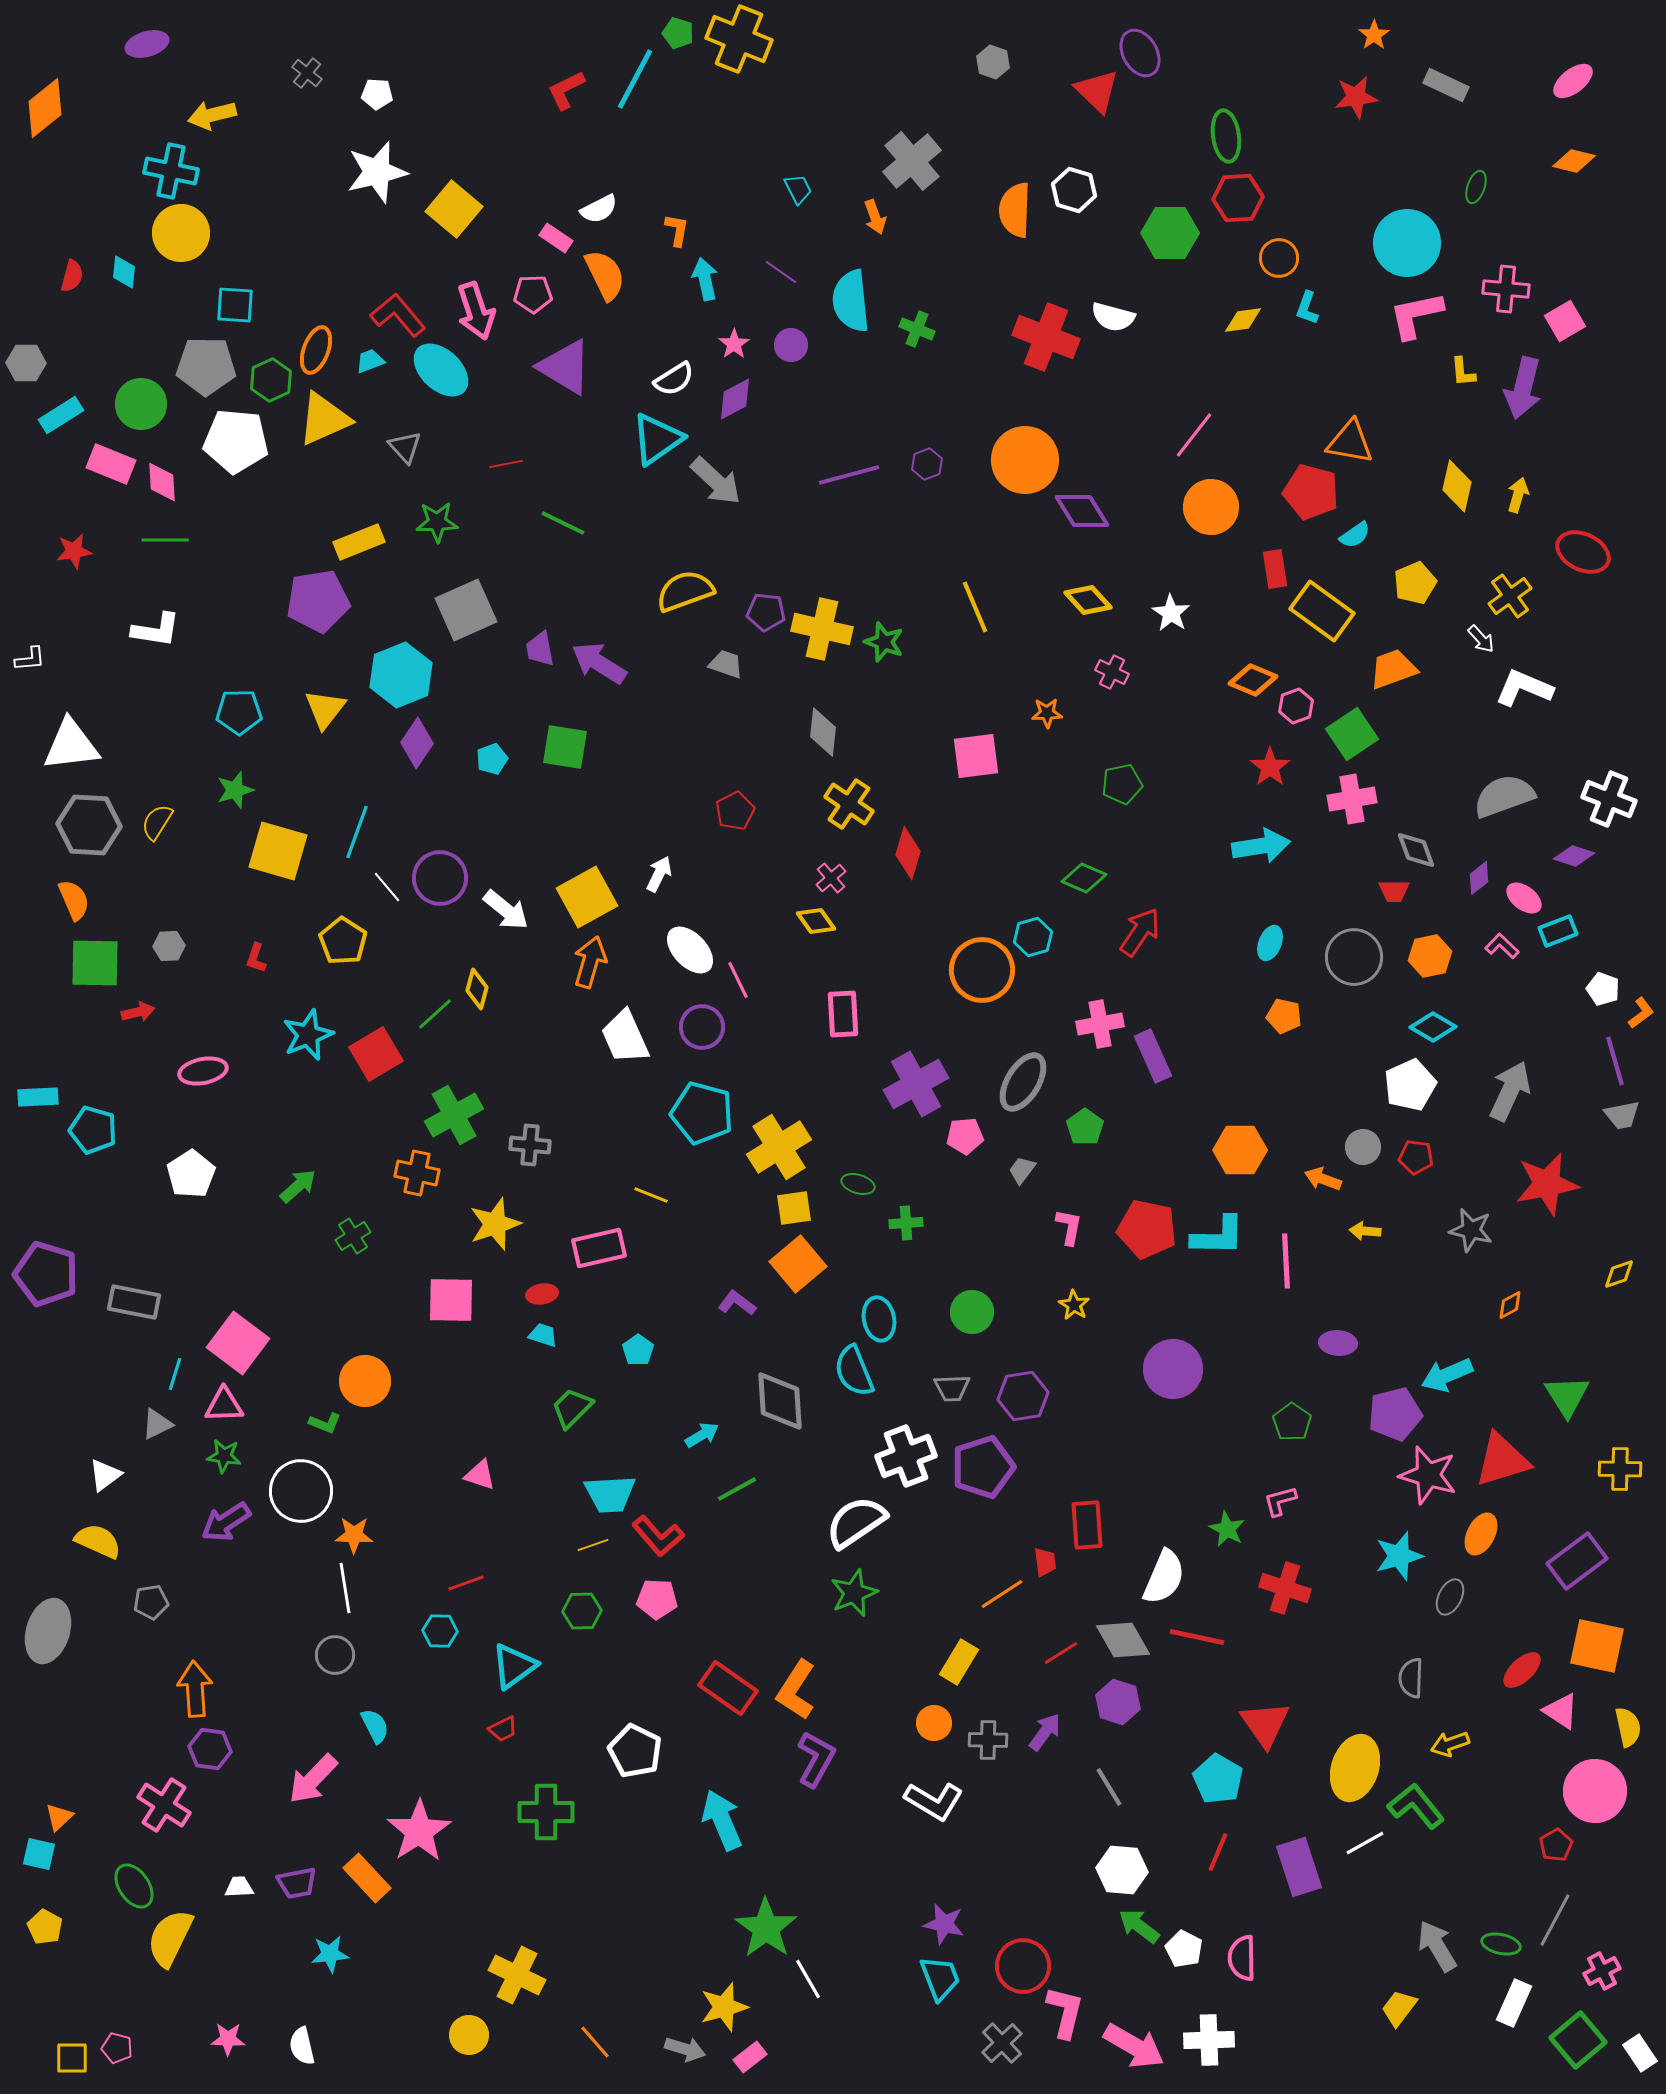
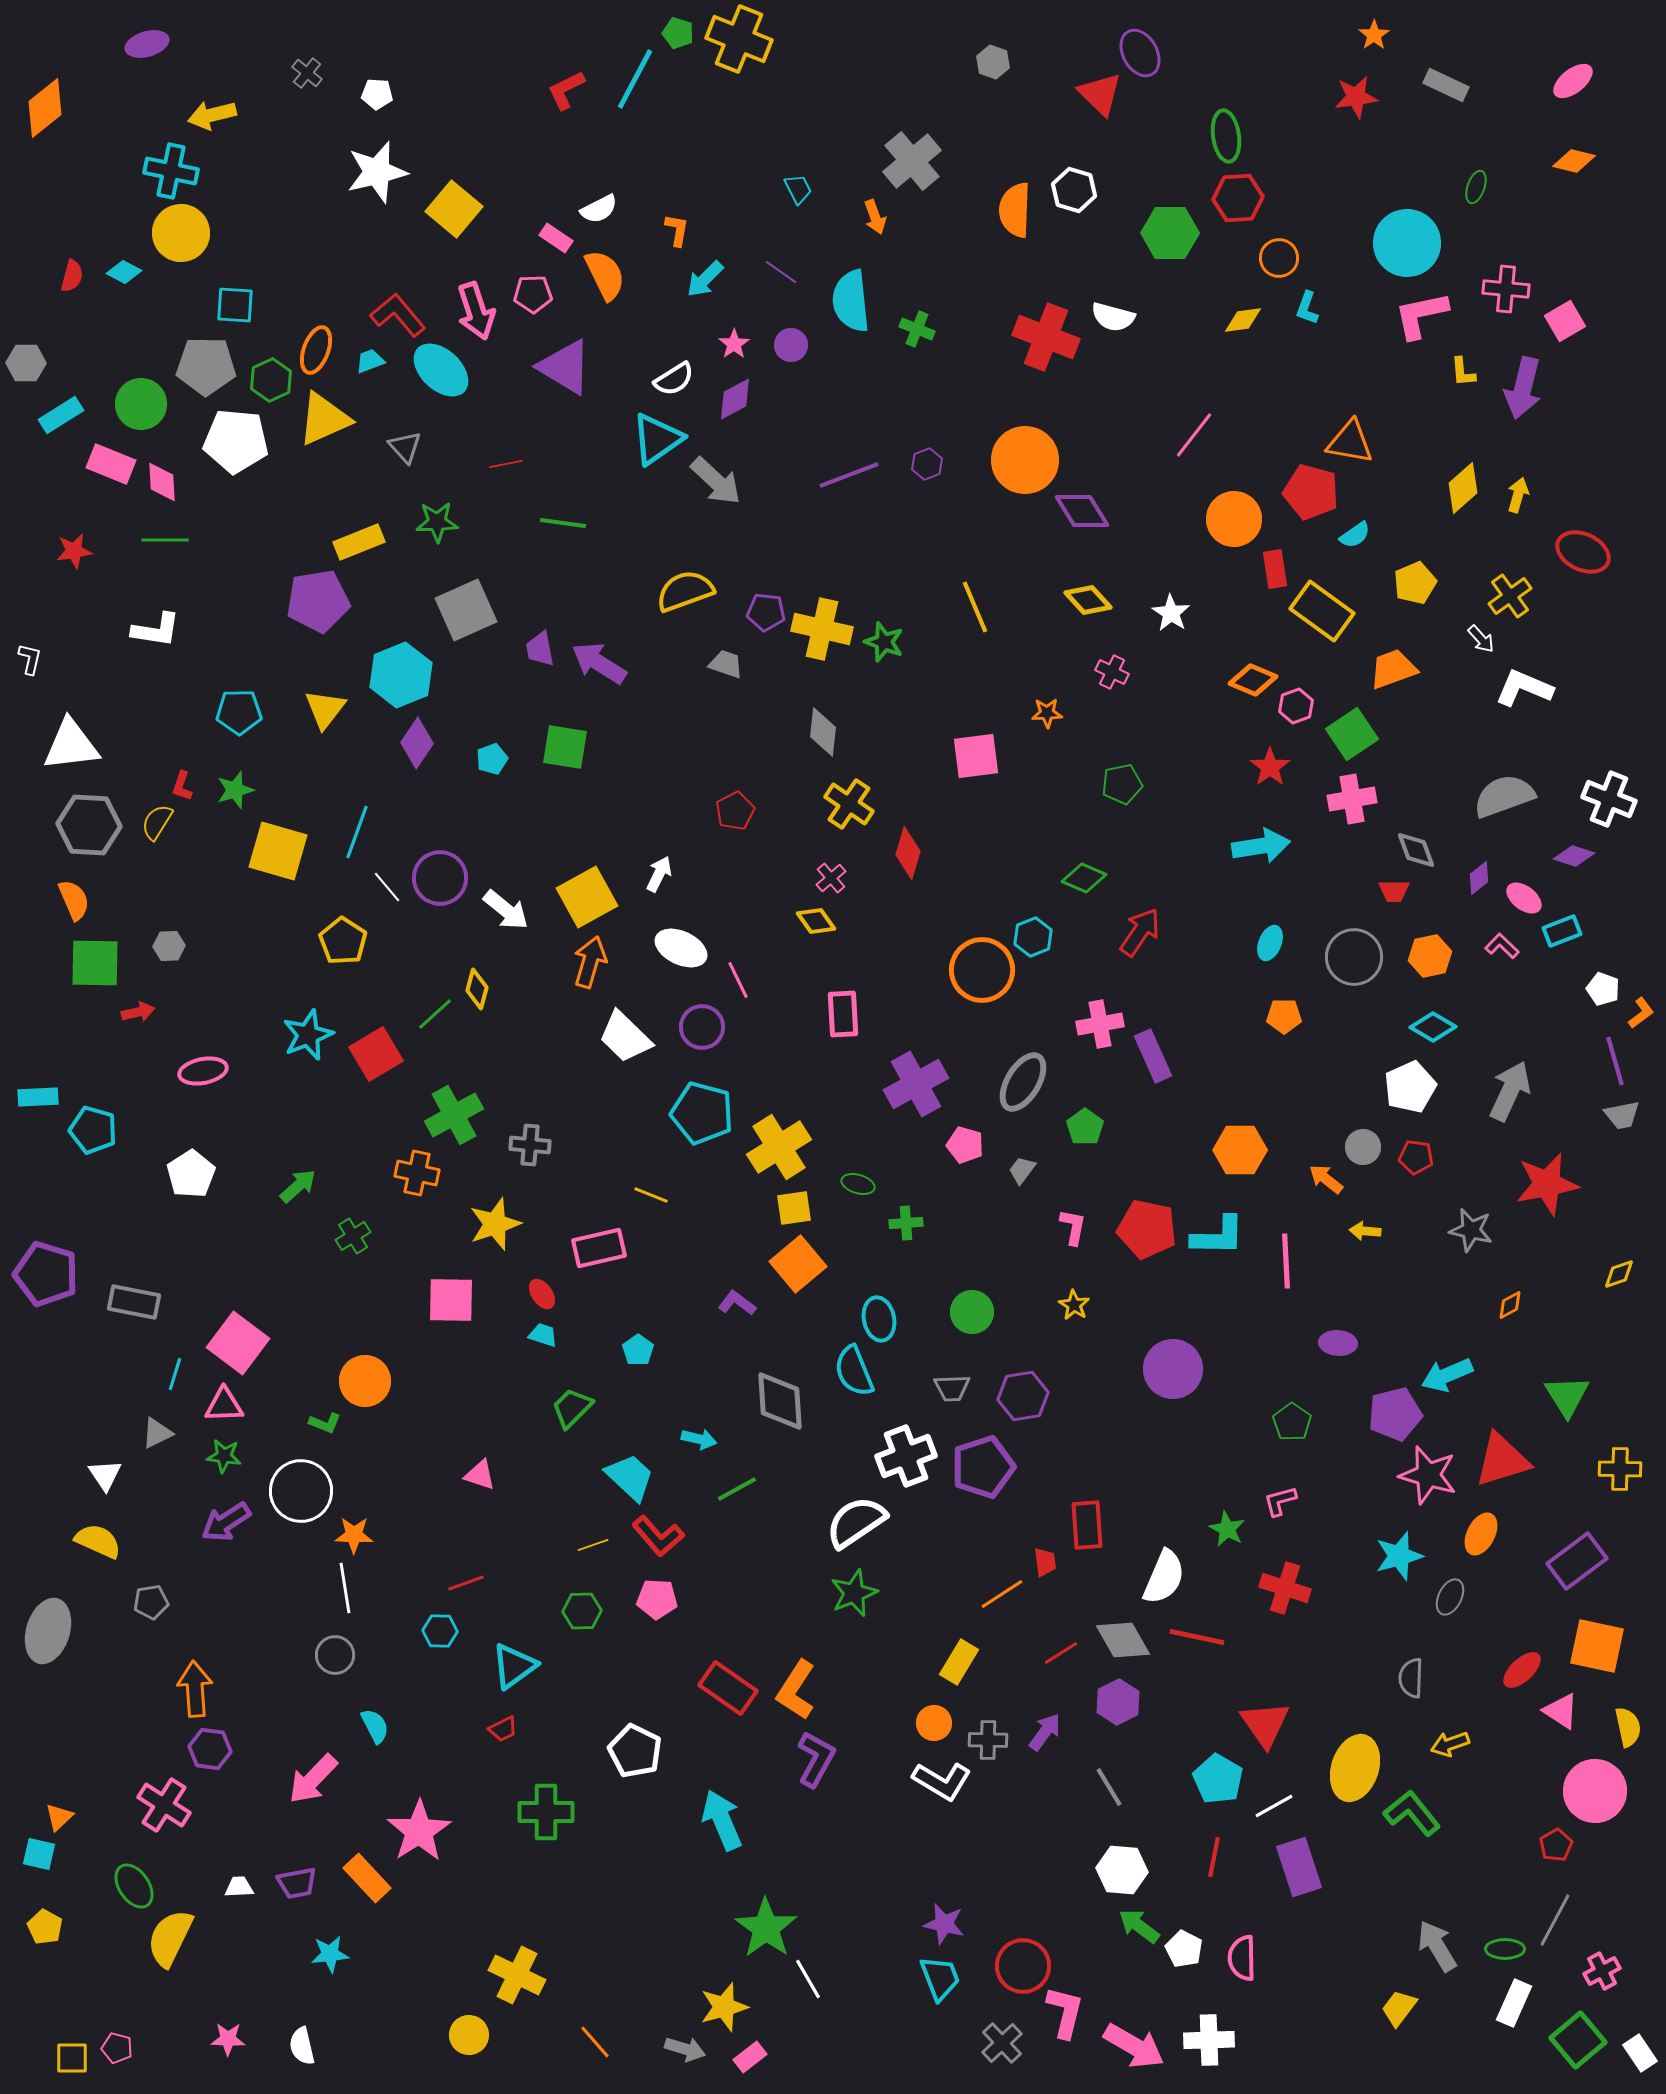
red triangle at (1097, 91): moved 3 px right, 3 px down
cyan diamond at (124, 272): rotated 68 degrees counterclockwise
cyan arrow at (705, 279): rotated 123 degrees counterclockwise
pink L-shape at (1416, 315): moved 5 px right
purple line at (849, 475): rotated 6 degrees counterclockwise
yellow diamond at (1457, 486): moved 6 px right, 2 px down; rotated 36 degrees clockwise
orange circle at (1211, 507): moved 23 px right, 12 px down
green line at (563, 523): rotated 18 degrees counterclockwise
white L-shape at (30, 659): rotated 72 degrees counterclockwise
cyan rectangle at (1558, 931): moved 4 px right
cyan hexagon at (1033, 937): rotated 6 degrees counterclockwise
white ellipse at (690, 950): moved 9 px left, 2 px up; rotated 21 degrees counterclockwise
red L-shape at (256, 958): moved 74 px left, 172 px up
orange pentagon at (1284, 1016): rotated 12 degrees counterclockwise
white trapezoid at (625, 1037): rotated 22 degrees counterclockwise
white pentagon at (1410, 1085): moved 2 px down
pink pentagon at (965, 1136): moved 9 px down; rotated 21 degrees clockwise
orange arrow at (1323, 1179): moved 3 px right; rotated 18 degrees clockwise
pink L-shape at (1069, 1227): moved 4 px right
red ellipse at (542, 1294): rotated 64 degrees clockwise
gray triangle at (157, 1424): moved 9 px down
cyan arrow at (702, 1435): moved 3 px left, 4 px down; rotated 44 degrees clockwise
white triangle at (105, 1475): rotated 27 degrees counterclockwise
cyan trapezoid at (610, 1494): moved 20 px right, 17 px up; rotated 134 degrees counterclockwise
purple hexagon at (1118, 1702): rotated 15 degrees clockwise
white L-shape at (934, 1801): moved 8 px right, 20 px up
green L-shape at (1416, 1806): moved 4 px left, 7 px down
white line at (1365, 1843): moved 91 px left, 37 px up
red line at (1218, 1852): moved 4 px left, 5 px down; rotated 12 degrees counterclockwise
green ellipse at (1501, 1944): moved 4 px right, 5 px down; rotated 12 degrees counterclockwise
